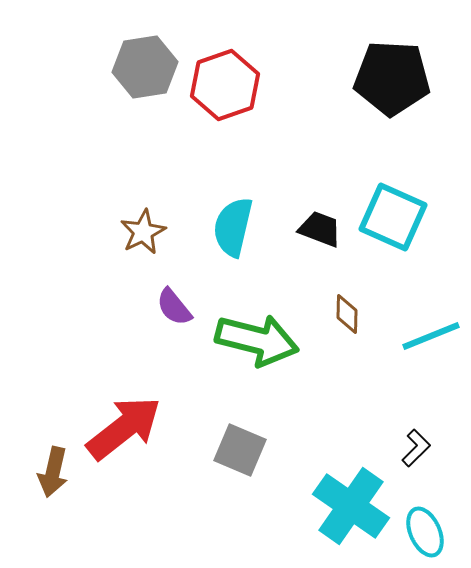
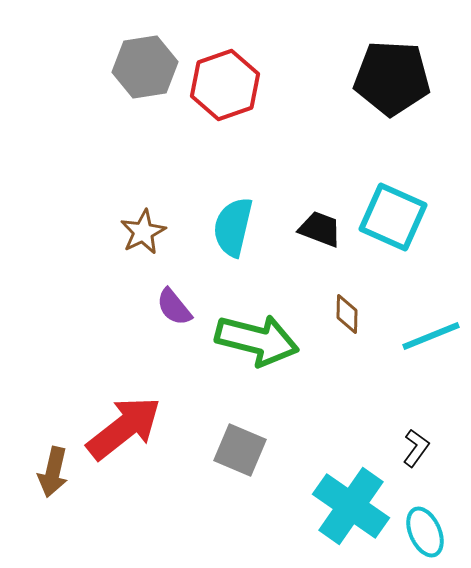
black L-shape: rotated 9 degrees counterclockwise
